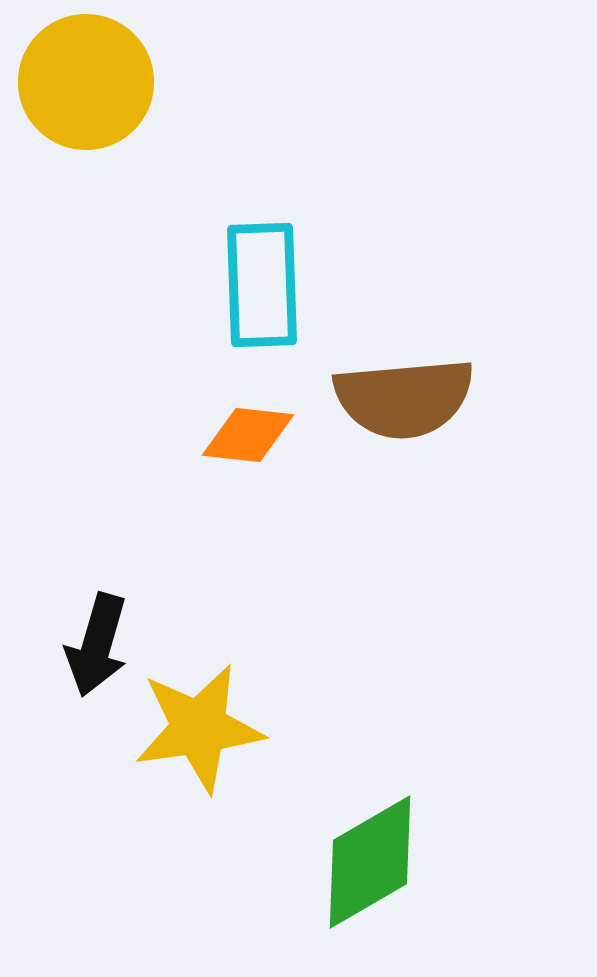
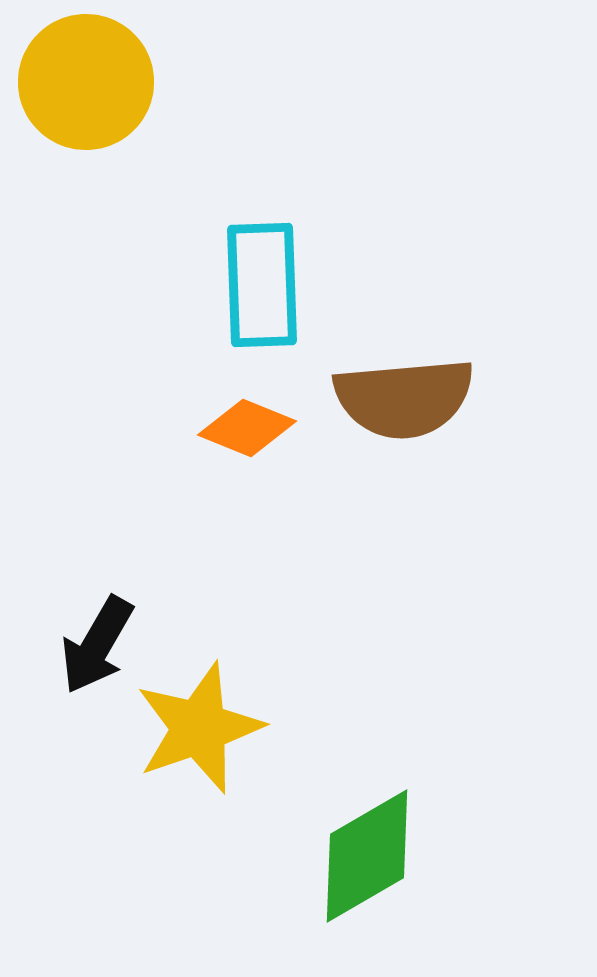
orange diamond: moved 1 px left, 7 px up; rotated 16 degrees clockwise
black arrow: rotated 14 degrees clockwise
yellow star: rotated 11 degrees counterclockwise
green diamond: moved 3 px left, 6 px up
